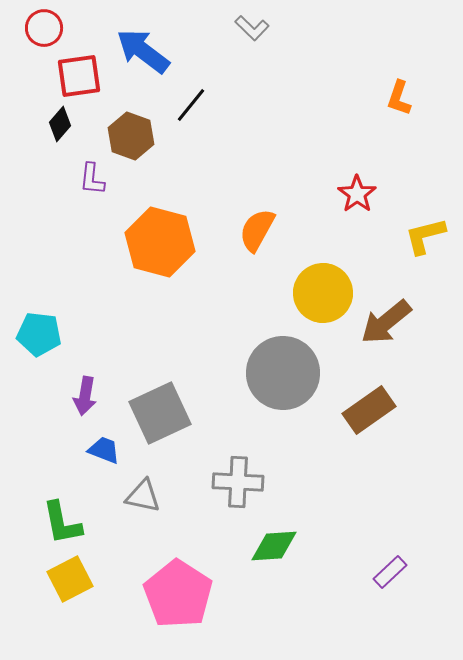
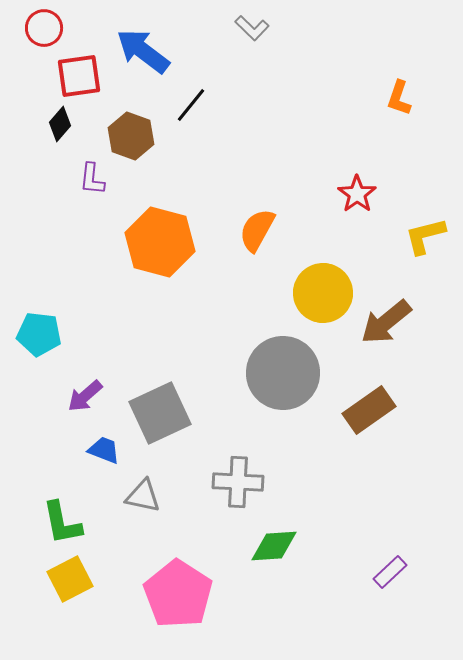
purple arrow: rotated 39 degrees clockwise
